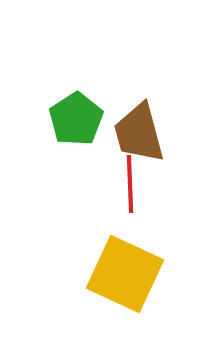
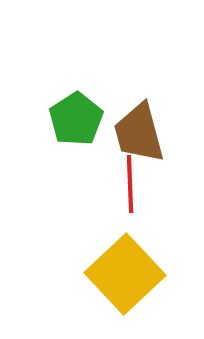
yellow square: rotated 22 degrees clockwise
